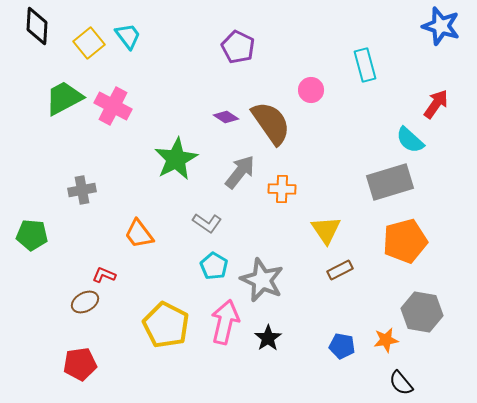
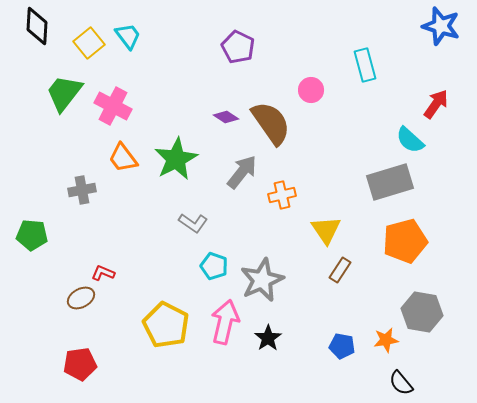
green trapezoid: moved 5 px up; rotated 24 degrees counterclockwise
gray arrow: moved 2 px right
orange cross: moved 6 px down; rotated 16 degrees counterclockwise
gray L-shape: moved 14 px left
orange trapezoid: moved 16 px left, 76 px up
cyan pentagon: rotated 12 degrees counterclockwise
brown rectangle: rotated 30 degrees counterclockwise
red L-shape: moved 1 px left, 2 px up
gray star: rotated 24 degrees clockwise
brown ellipse: moved 4 px left, 4 px up
